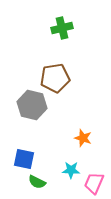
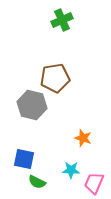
green cross: moved 8 px up; rotated 10 degrees counterclockwise
